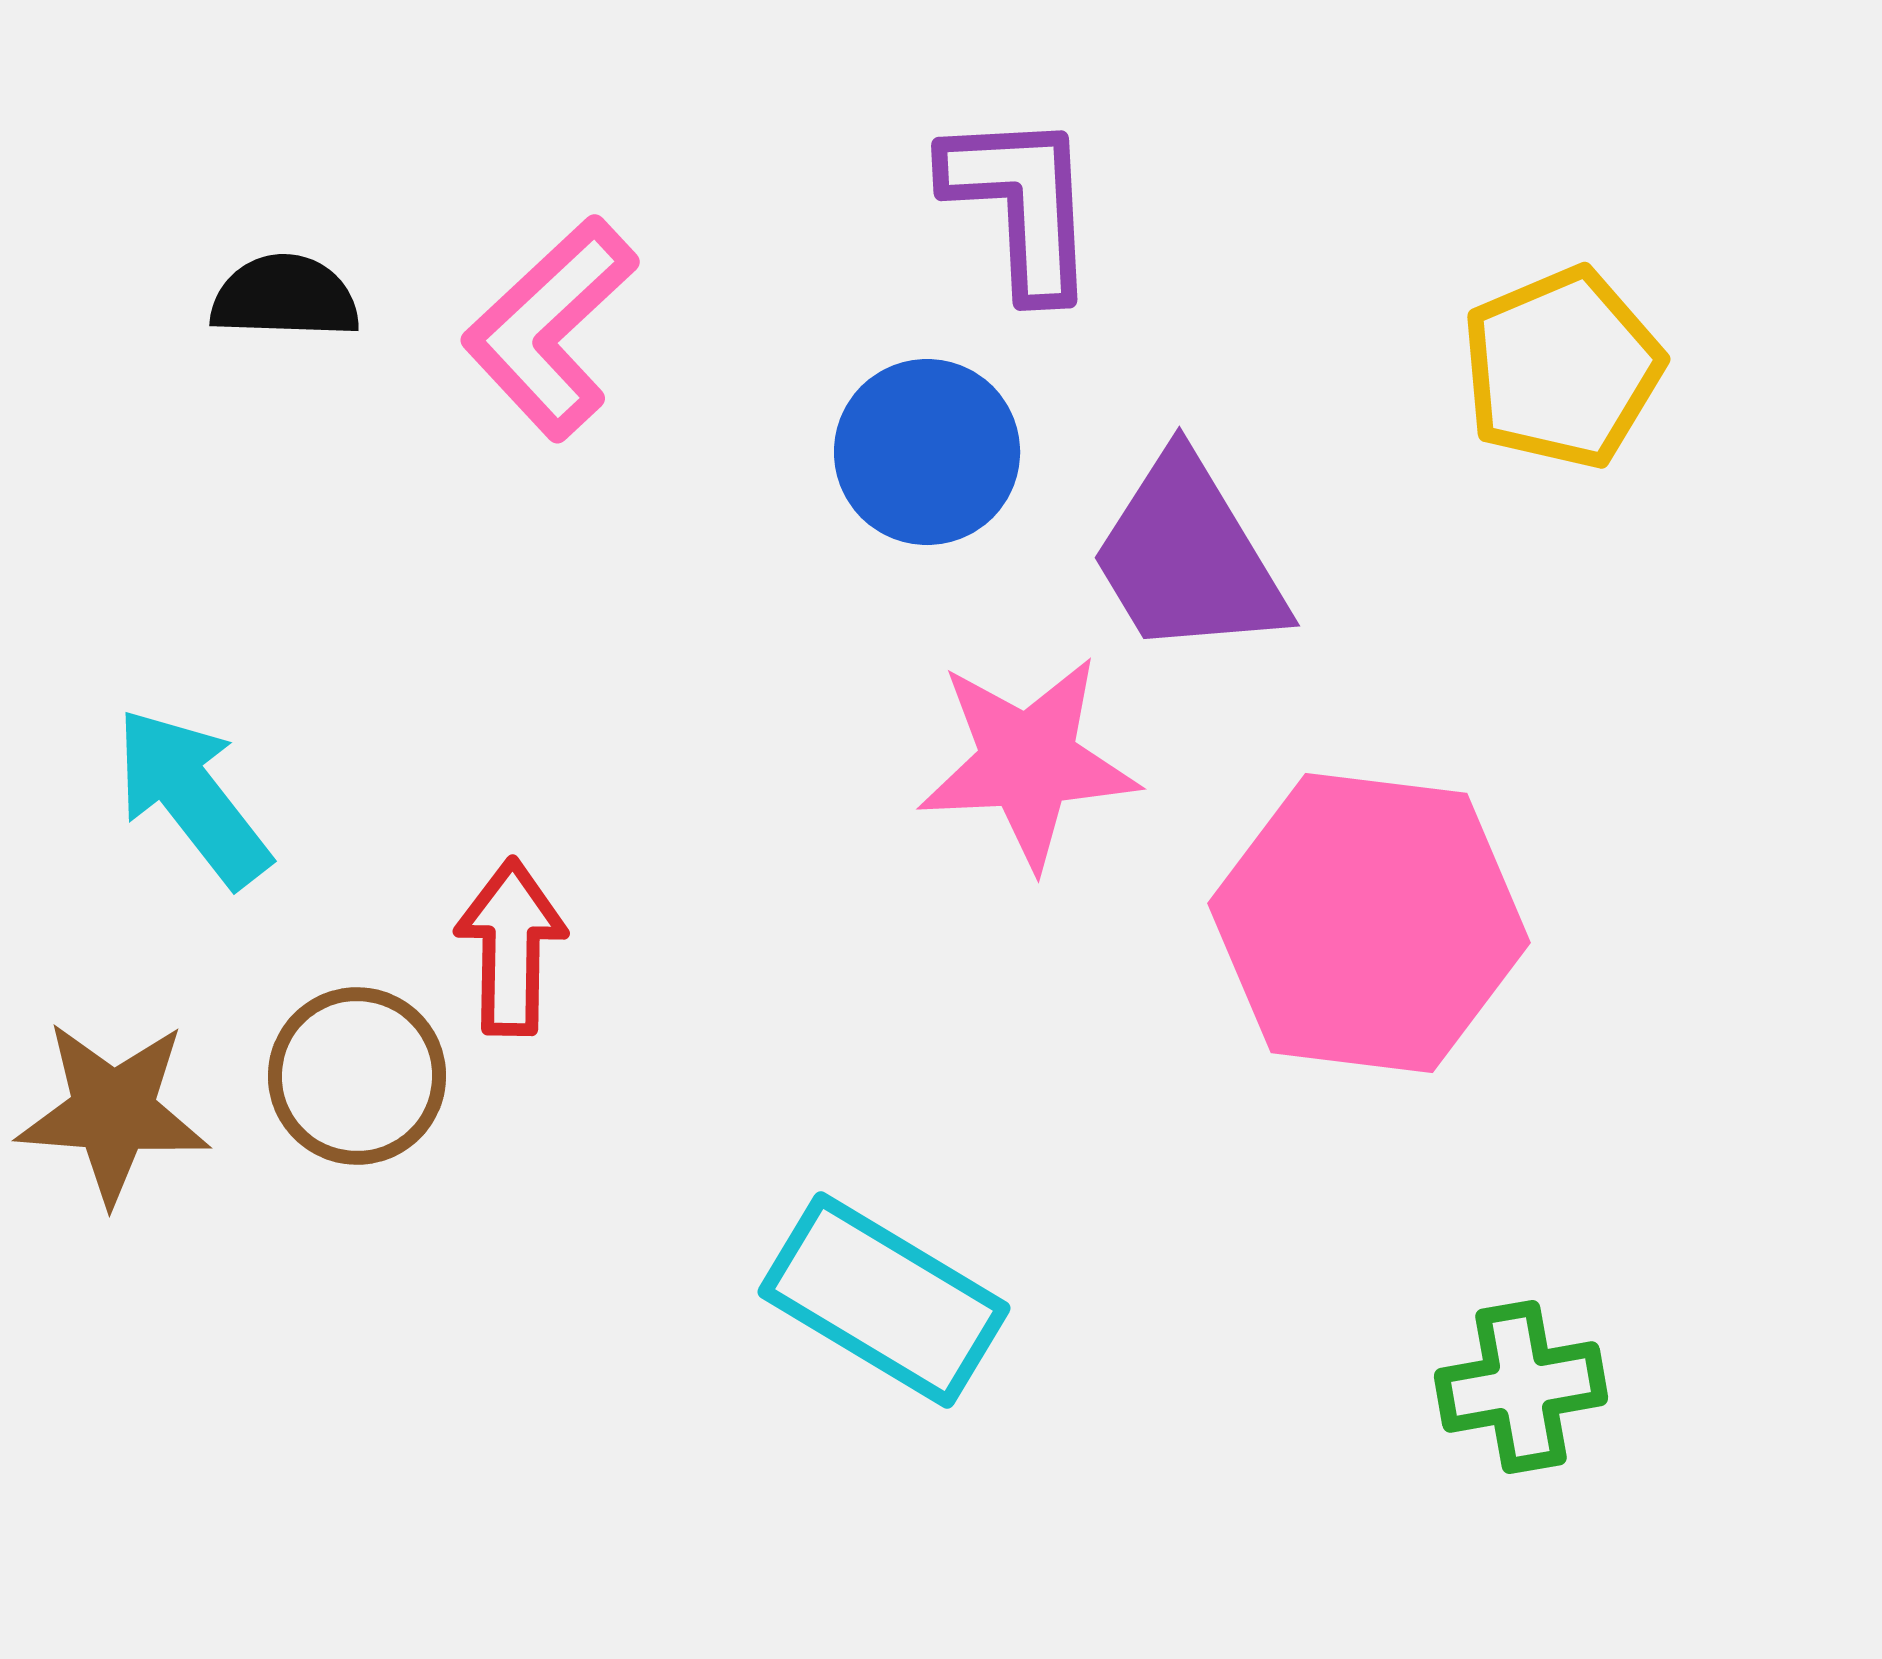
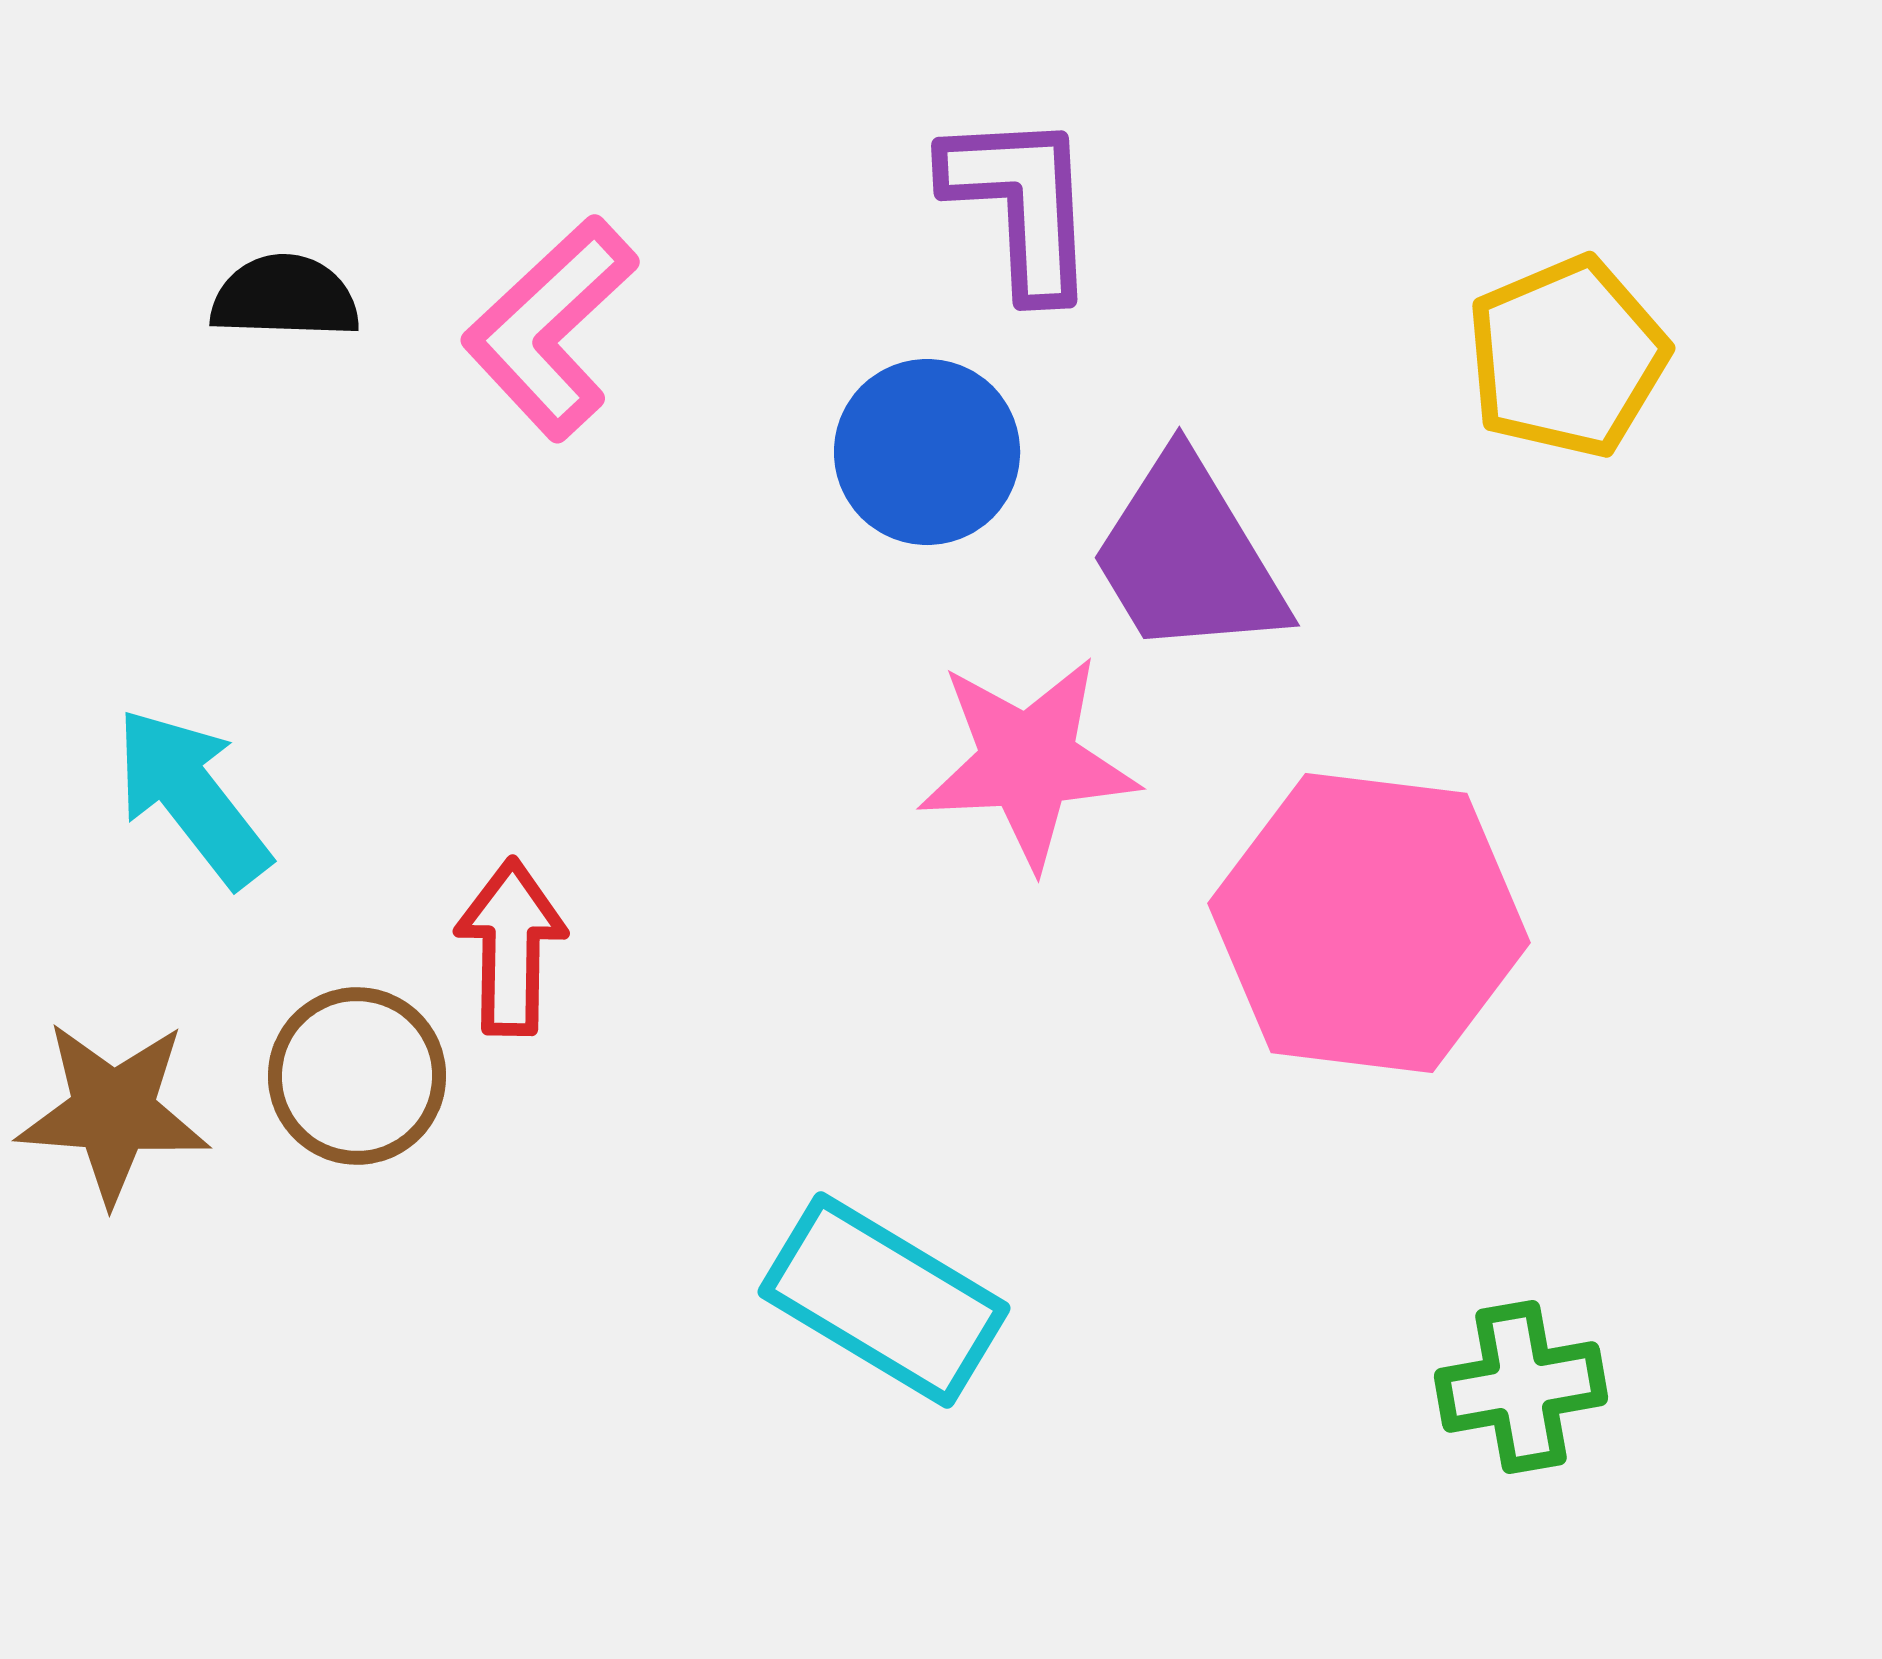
yellow pentagon: moved 5 px right, 11 px up
